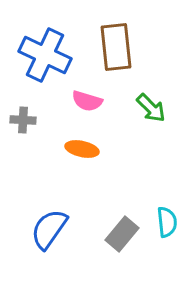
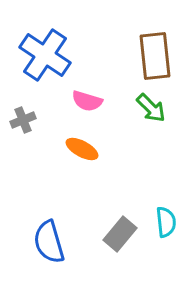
brown rectangle: moved 39 px right, 9 px down
blue cross: rotated 9 degrees clockwise
gray cross: rotated 25 degrees counterclockwise
orange ellipse: rotated 16 degrees clockwise
cyan semicircle: moved 1 px left
blue semicircle: moved 13 px down; rotated 51 degrees counterclockwise
gray rectangle: moved 2 px left
